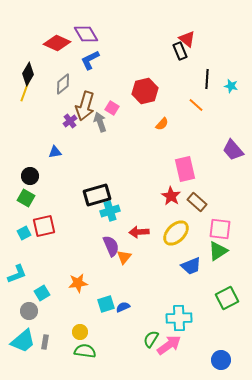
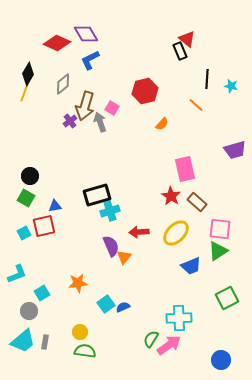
purple trapezoid at (233, 150): moved 2 px right; rotated 65 degrees counterclockwise
blue triangle at (55, 152): moved 54 px down
cyan square at (106, 304): rotated 18 degrees counterclockwise
